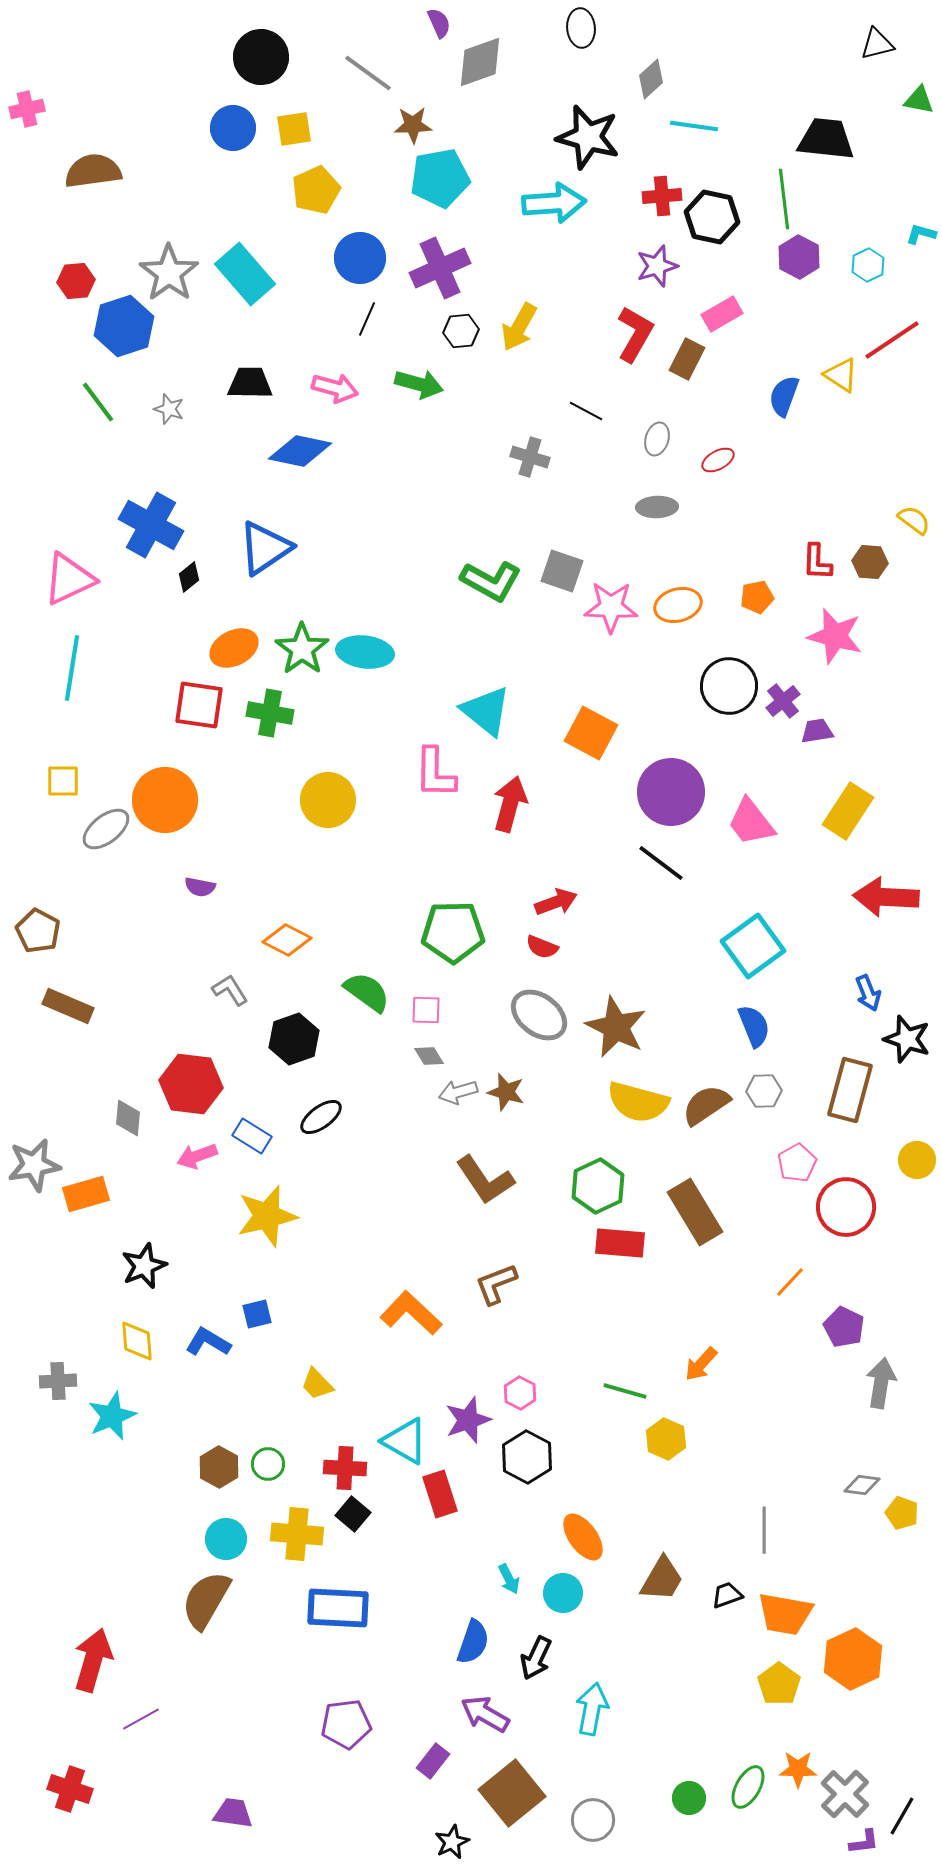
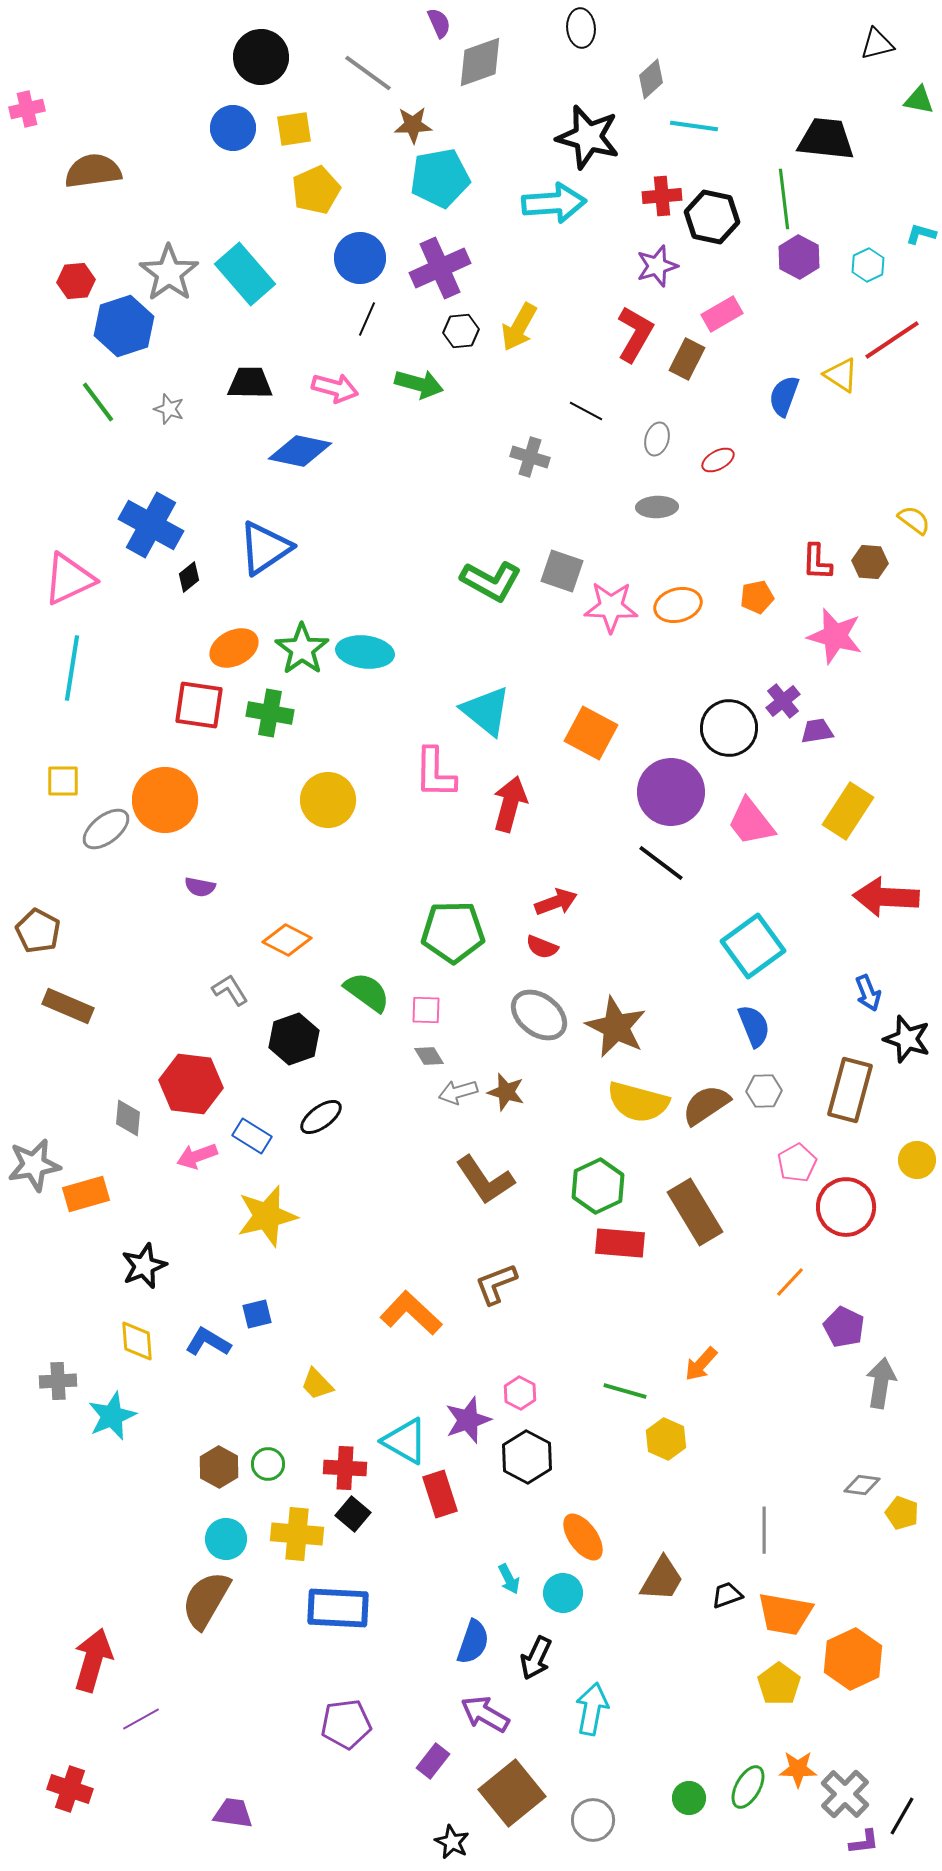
black circle at (729, 686): moved 42 px down
black star at (452, 1842): rotated 20 degrees counterclockwise
